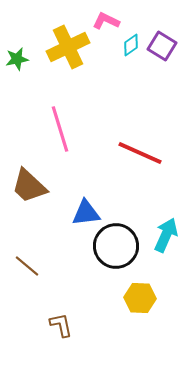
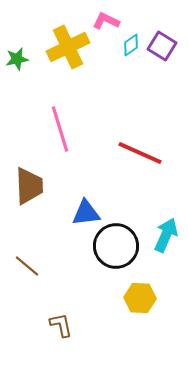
brown trapezoid: rotated 135 degrees counterclockwise
